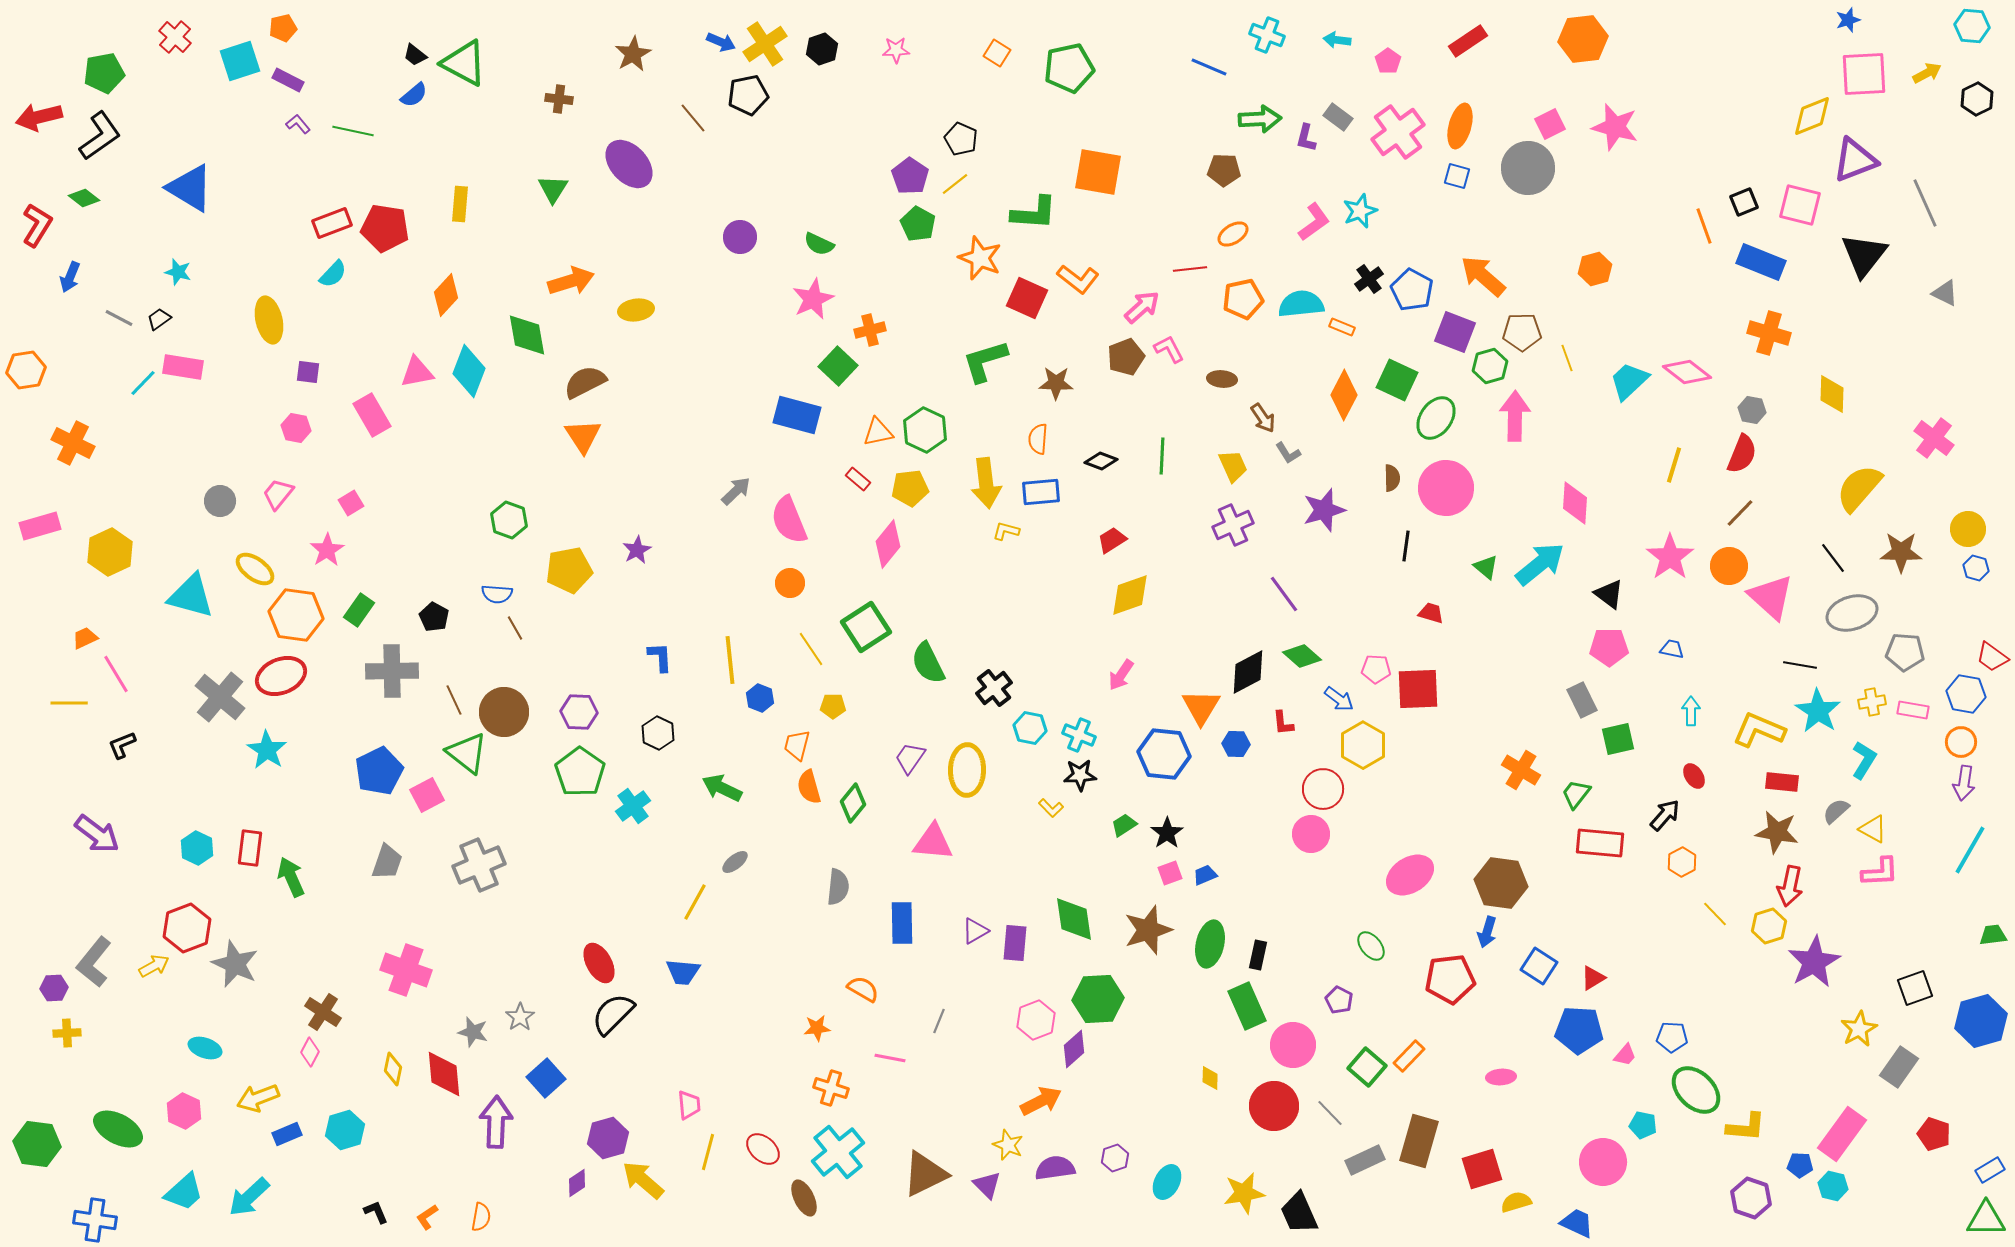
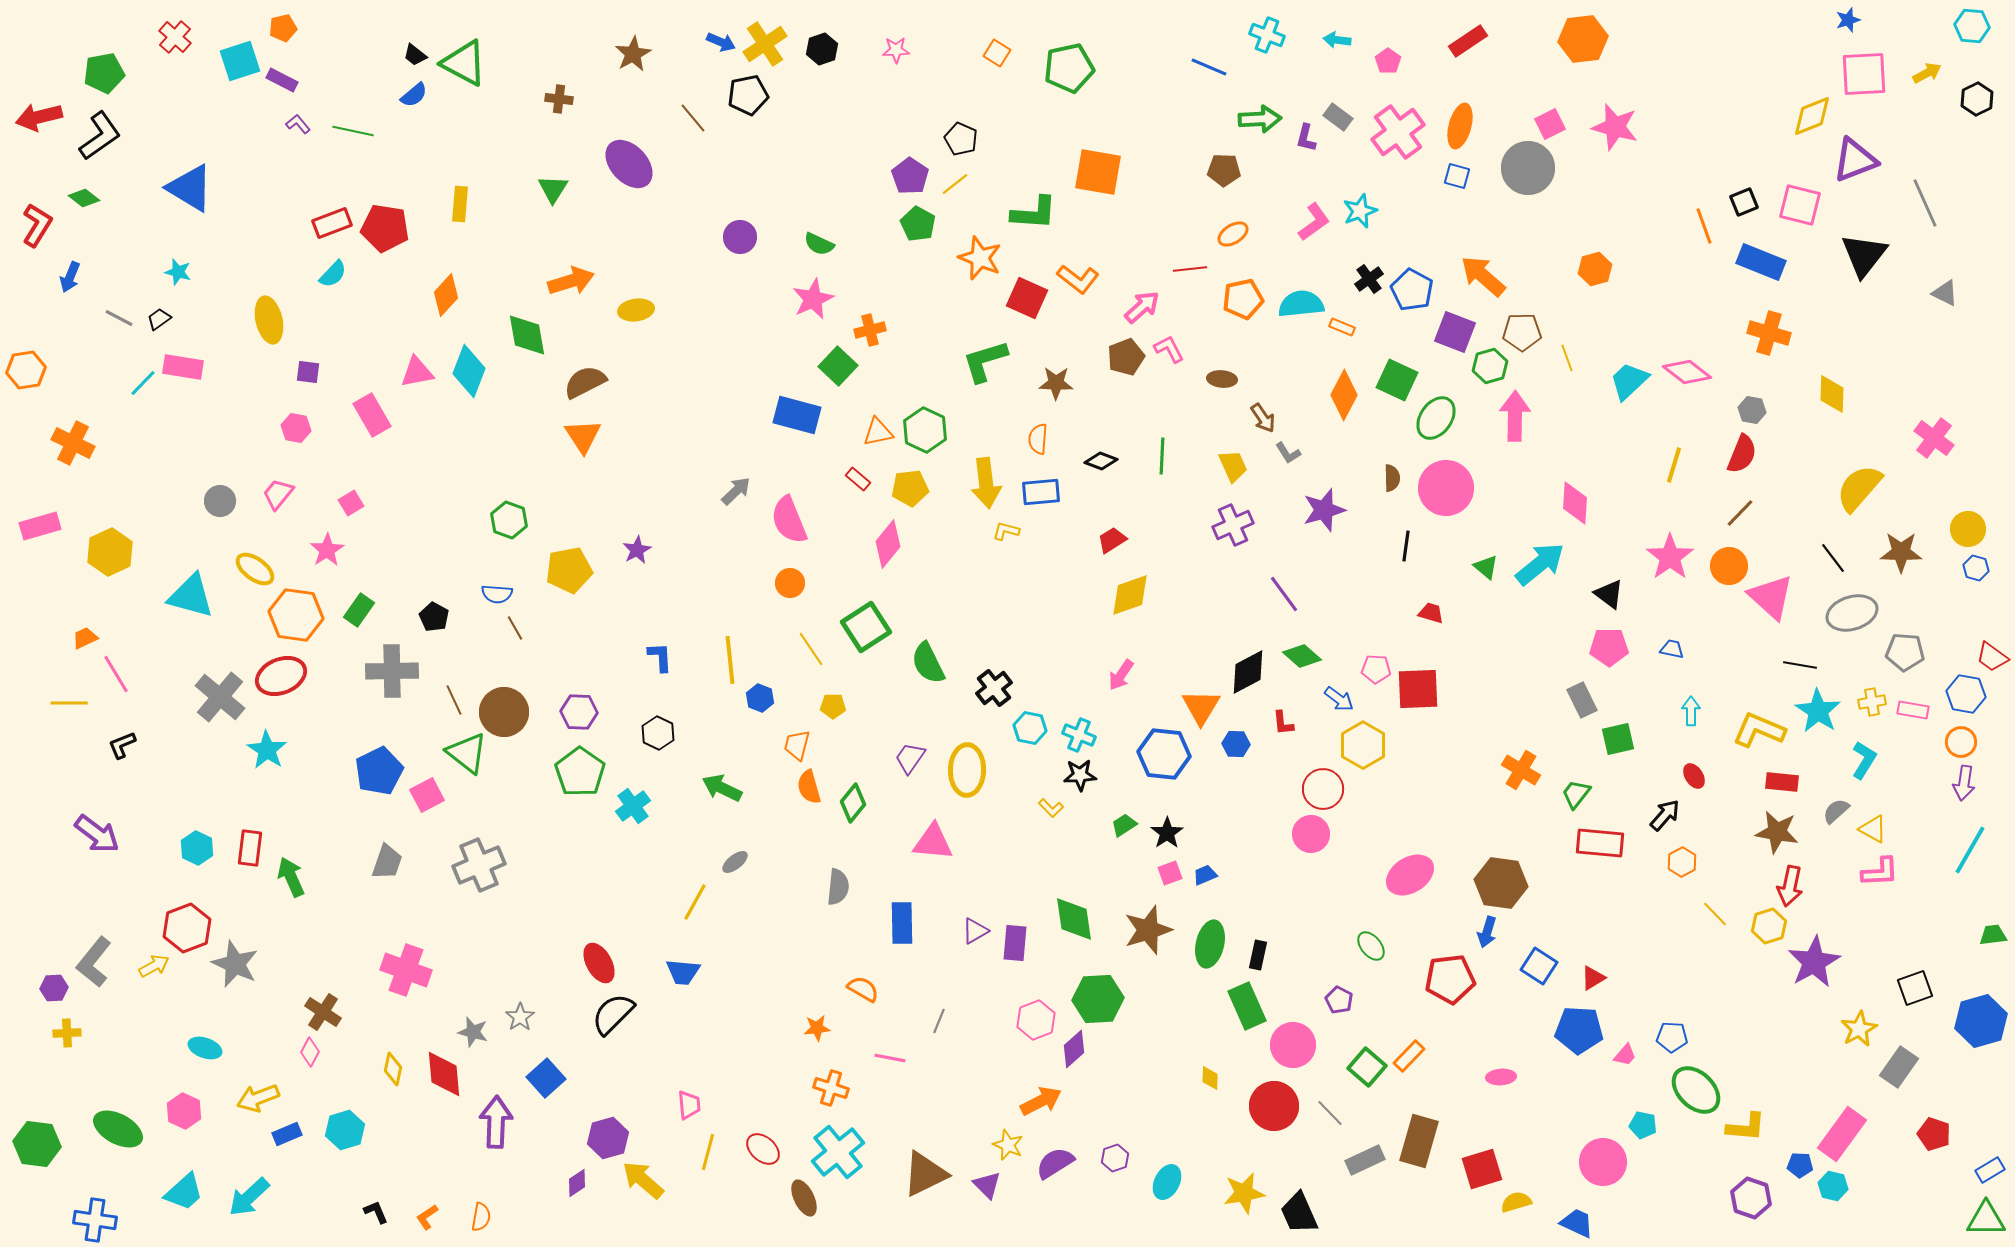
purple rectangle at (288, 80): moved 6 px left
purple semicircle at (1055, 1168): moved 5 px up; rotated 24 degrees counterclockwise
